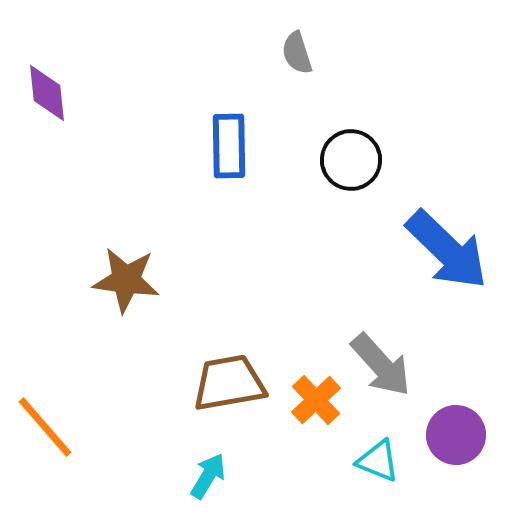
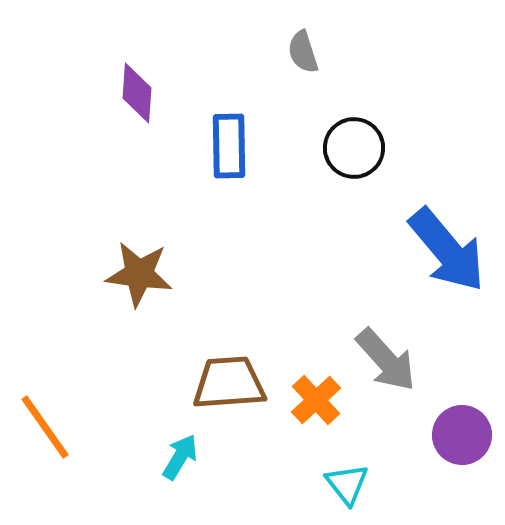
gray semicircle: moved 6 px right, 1 px up
purple diamond: moved 90 px right; rotated 10 degrees clockwise
black circle: moved 3 px right, 12 px up
blue arrow: rotated 6 degrees clockwise
brown star: moved 13 px right, 6 px up
gray arrow: moved 5 px right, 5 px up
brown trapezoid: rotated 6 degrees clockwise
orange line: rotated 6 degrees clockwise
purple circle: moved 6 px right
cyan triangle: moved 31 px left, 23 px down; rotated 30 degrees clockwise
cyan arrow: moved 28 px left, 19 px up
